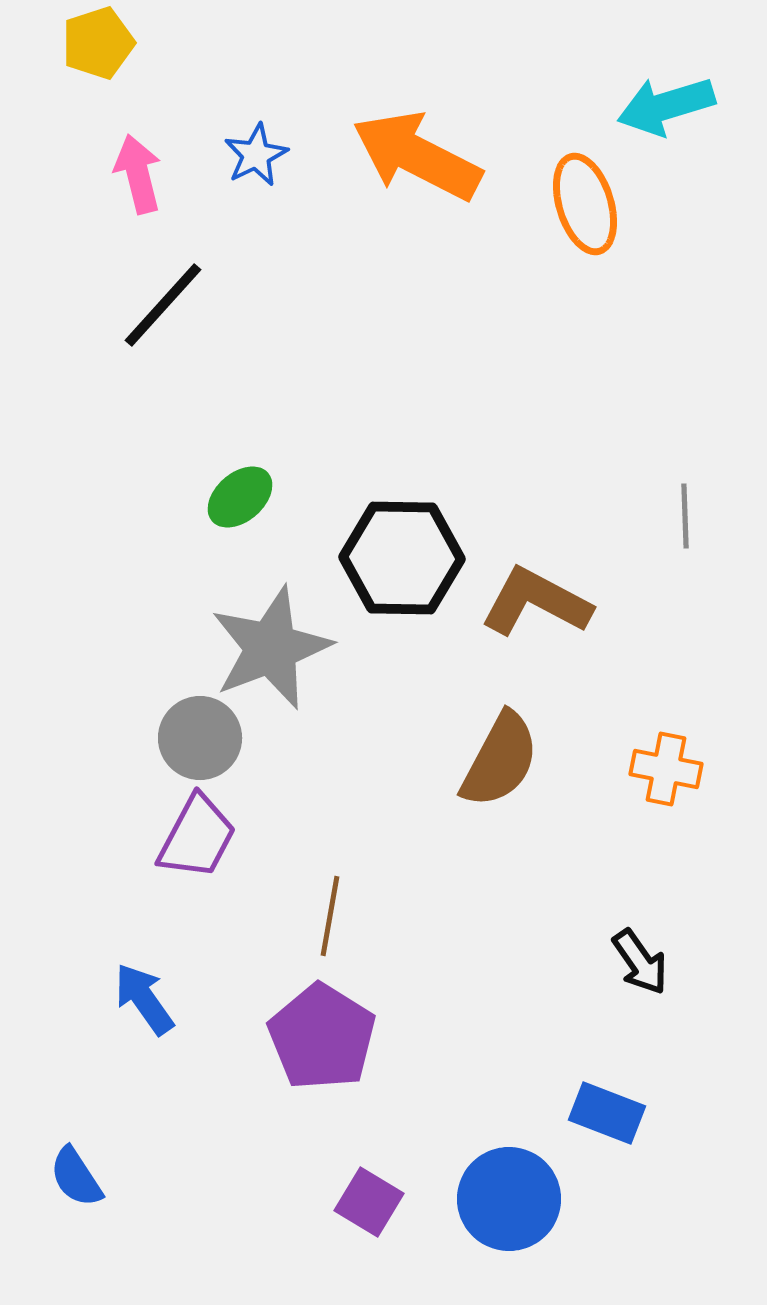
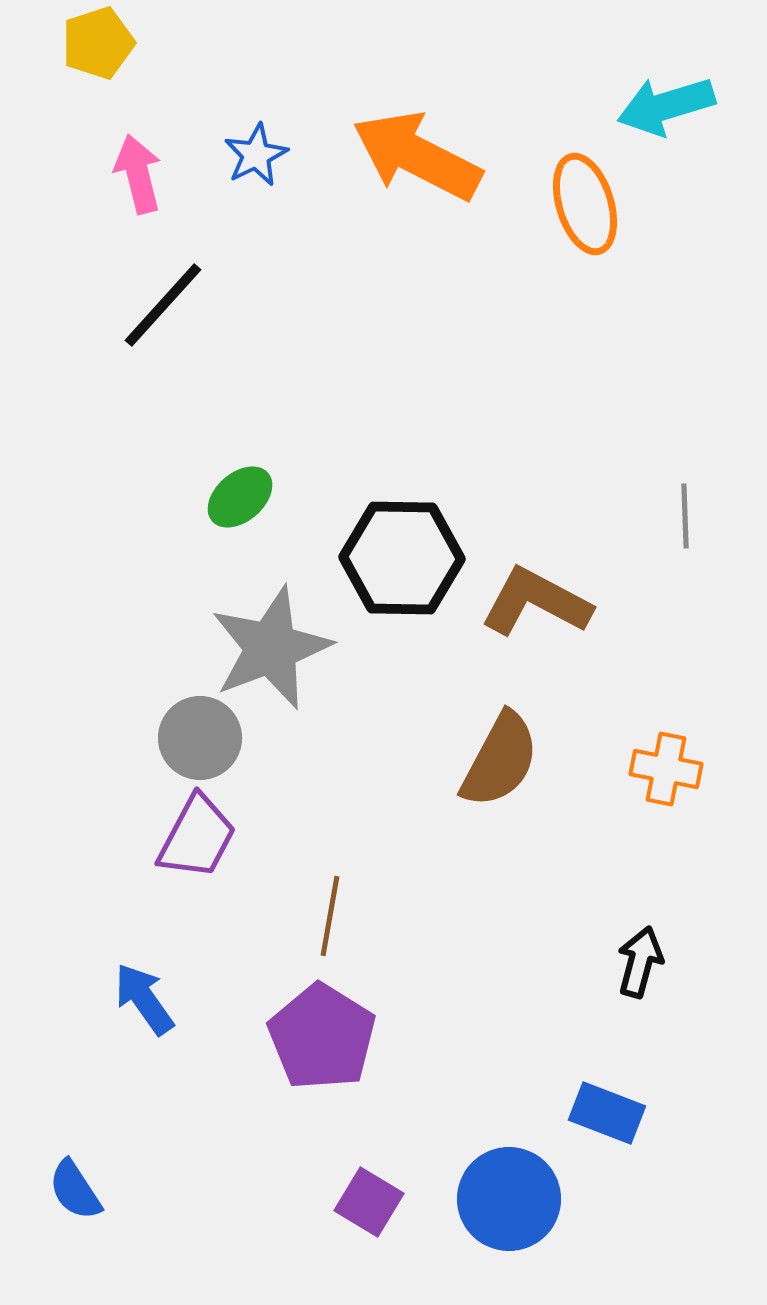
black arrow: rotated 130 degrees counterclockwise
blue semicircle: moved 1 px left, 13 px down
